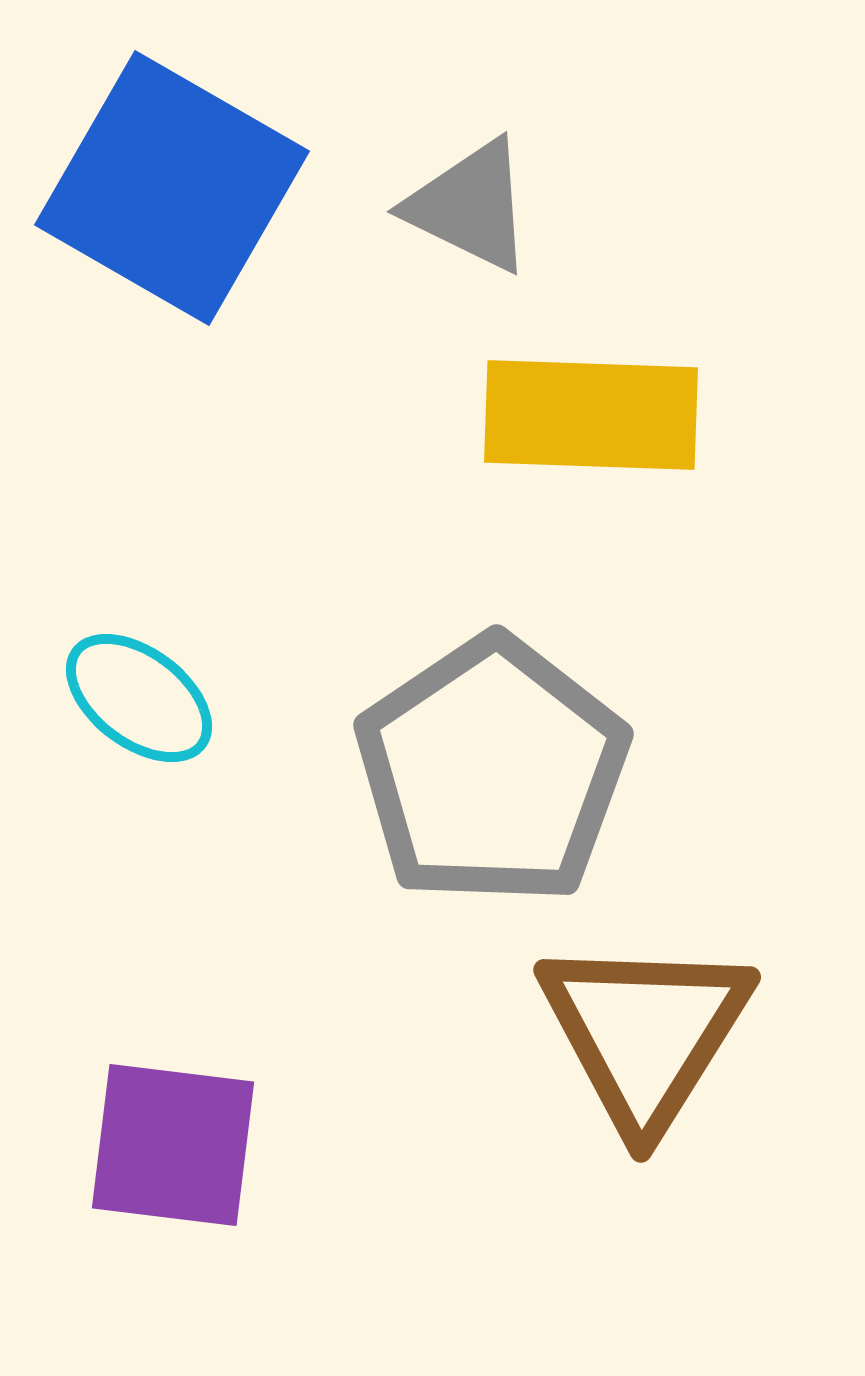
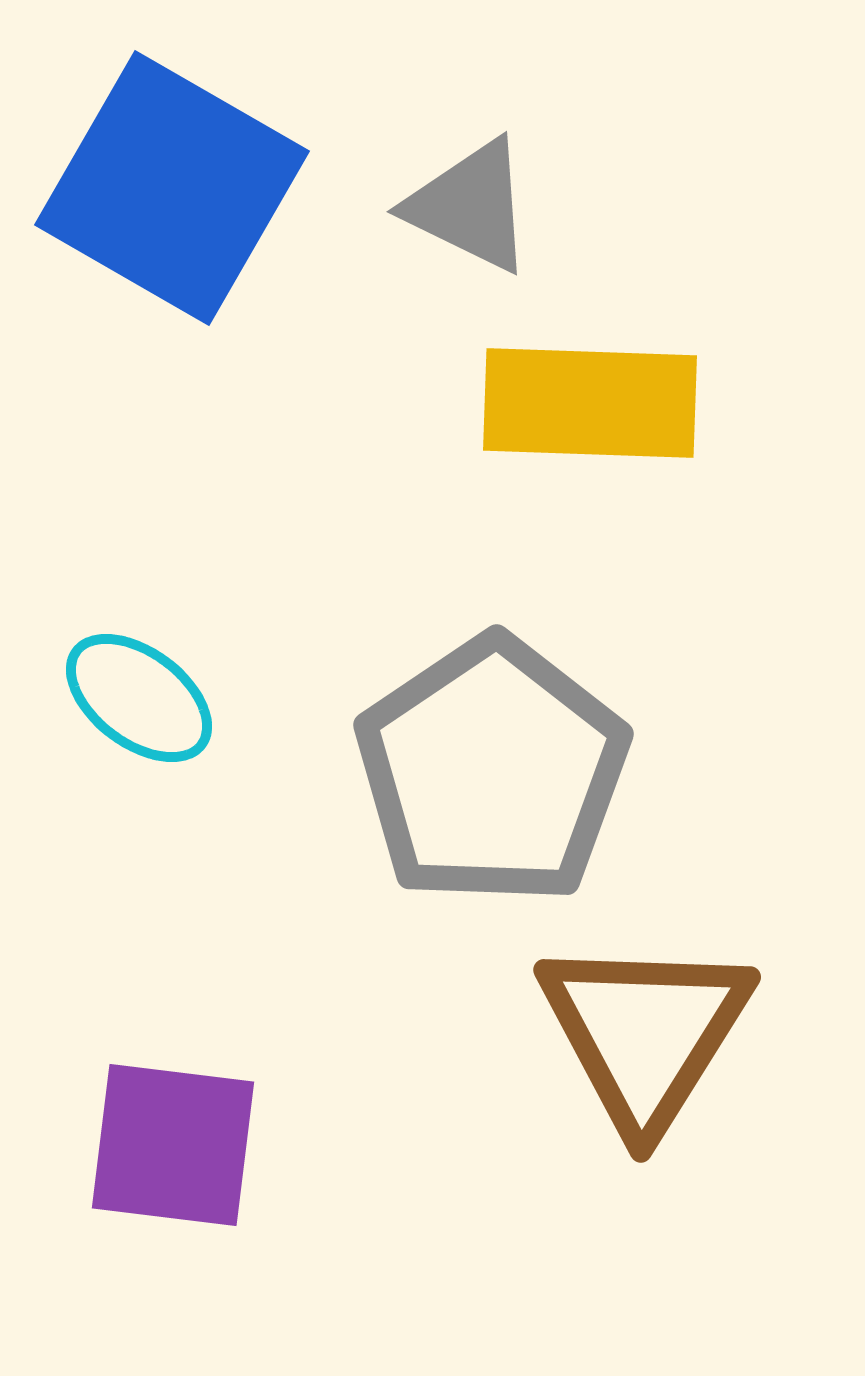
yellow rectangle: moved 1 px left, 12 px up
